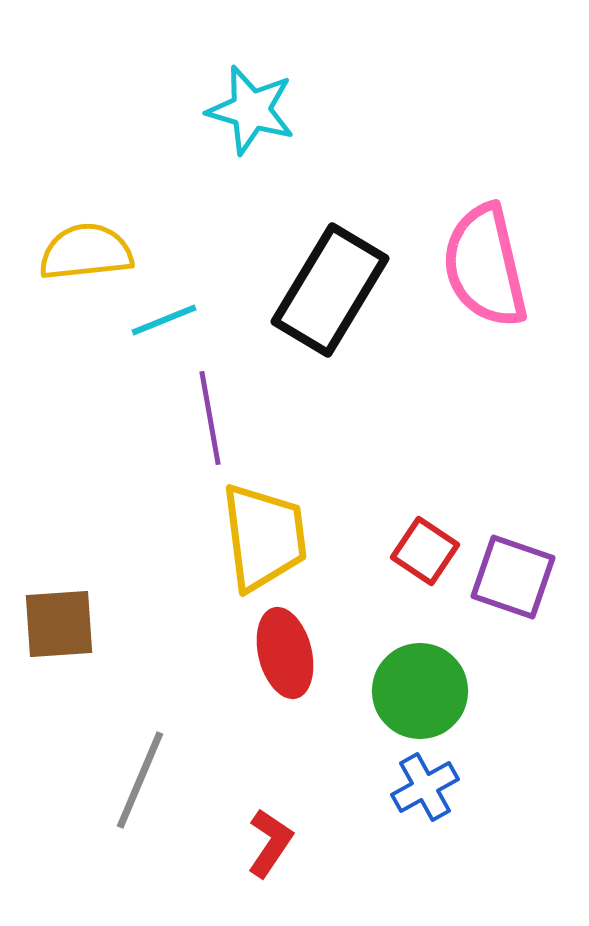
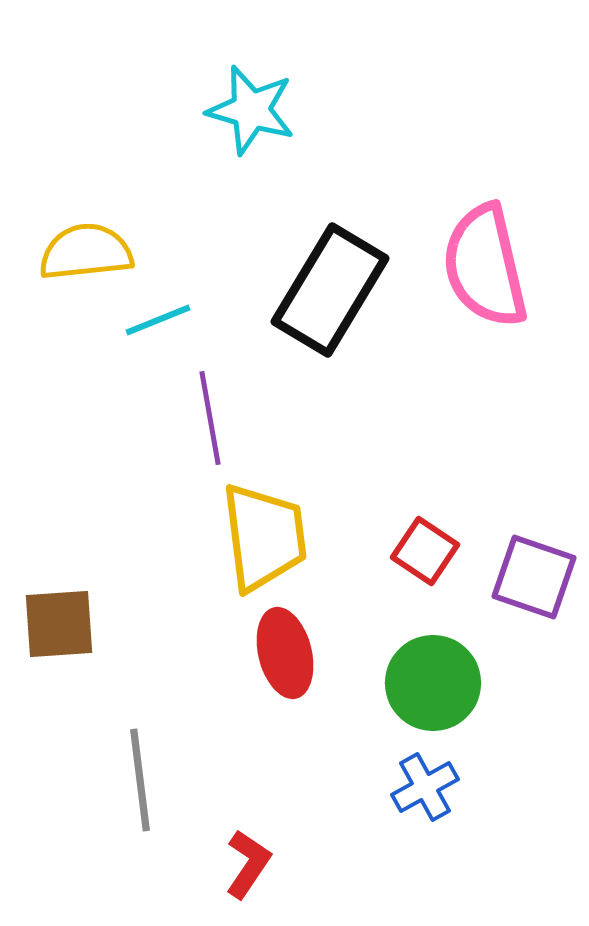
cyan line: moved 6 px left
purple square: moved 21 px right
green circle: moved 13 px right, 8 px up
gray line: rotated 30 degrees counterclockwise
red L-shape: moved 22 px left, 21 px down
